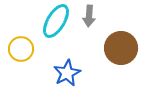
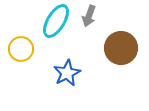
gray arrow: rotated 15 degrees clockwise
